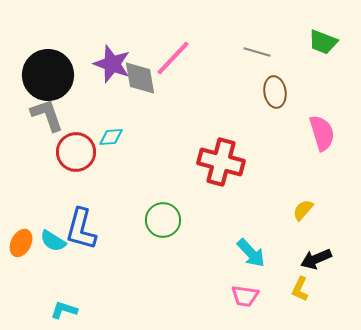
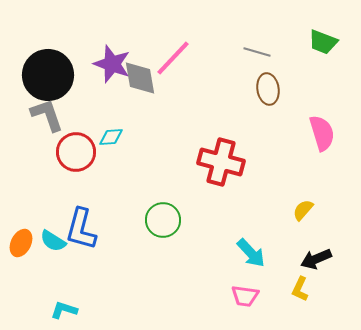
brown ellipse: moved 7 px left, 3 px up
